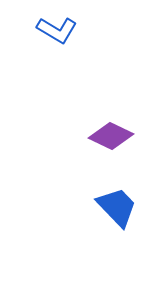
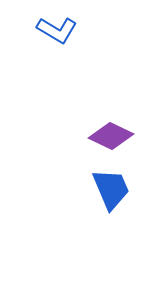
blue trapezoid: moved 6 px left, 18 px up; rotated 21 degrees clockwise
